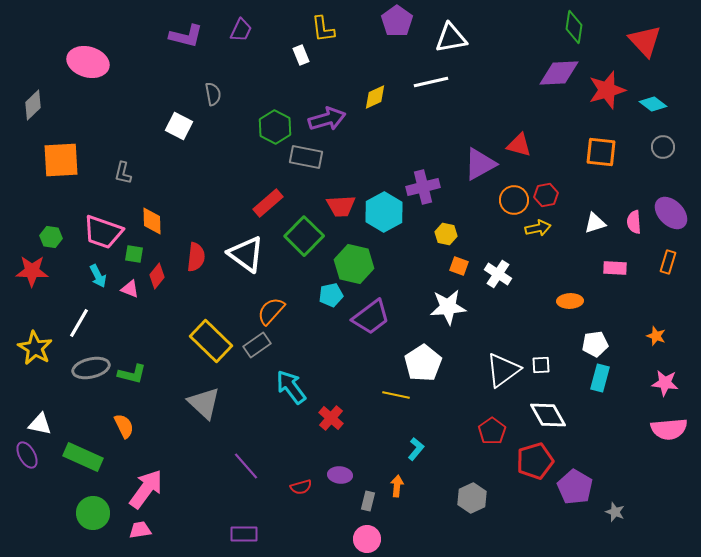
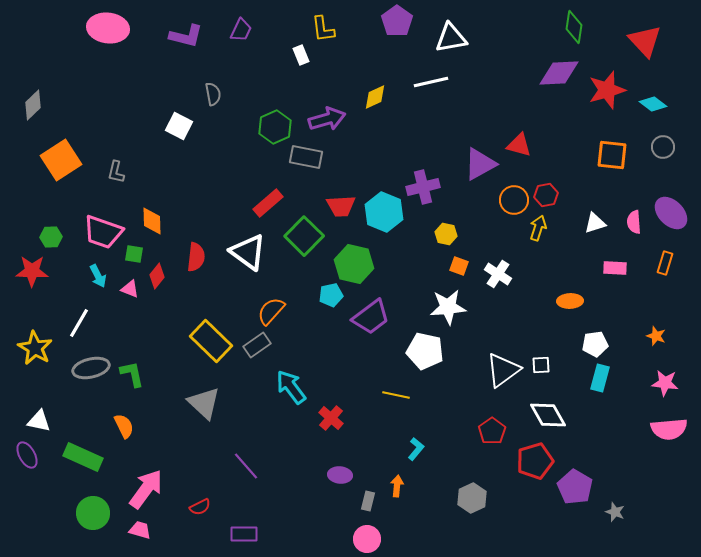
pink ellipse at (88, 62): moved 20 px right, 34 px up; rotated 9 degrees counterclockwise
green hexagon at (275, 127): rotated 8 degrees clockwise
orange square at (601, 152): moved 11 px right, 3 px down
orange square at (61, 160): rotated 30 degrees counterclockwise
gray L-shape at (123, 173): moved 7 px left, 1 px up
cyan hexagon at (384, 212): rotated 9 degrees counterclockwise
yellow arrow at (538, 228): rotated 60 degrees counterclockwise
green hexagon at (51, 237): rotated 10 degrees counterclockwise
white triangle at (246, 254): moved 2 px right, 2 px up
orange rectangle at (668, 262): moved 3 px left, 1 px down
white pentagon at (423, 363): moved 2 px right, 12 px up; rotated 27 degrees counterclockwise
green L-shape at (132, 374): rotated 116 degrees counterclockwise
white triangle at (40, 424): moved 1 px left, 3 px up
red semicircle at (301, 487): moved 101 px left, 20 px down; rotated 10 degrees counterclockwise
pink trapezoid at (140, 530): rotated 25 degrees clockwise
